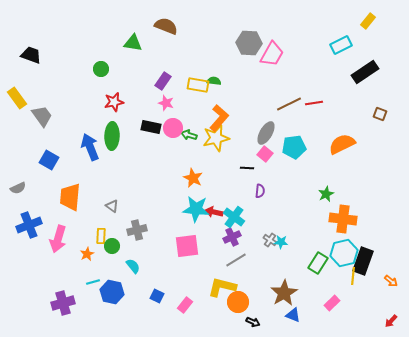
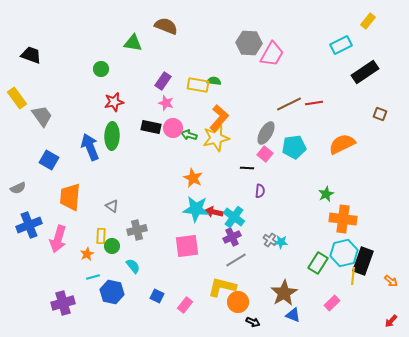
cyan line at (93, 282): moved 5 px up
